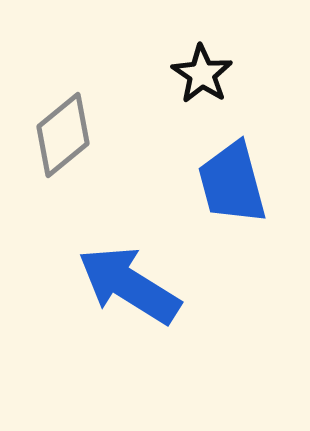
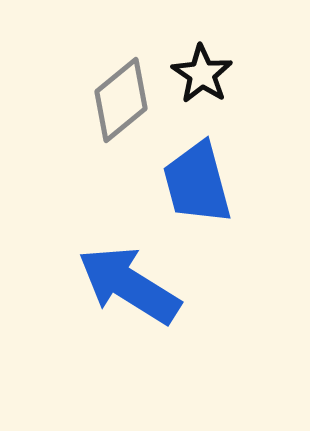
gray diamond: moved 58 px right, 35 px up
blue trapezoid: moved 35 px left
